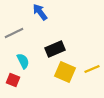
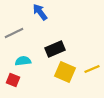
cyan semicircle: rotated 70 degrees counterclockwise
